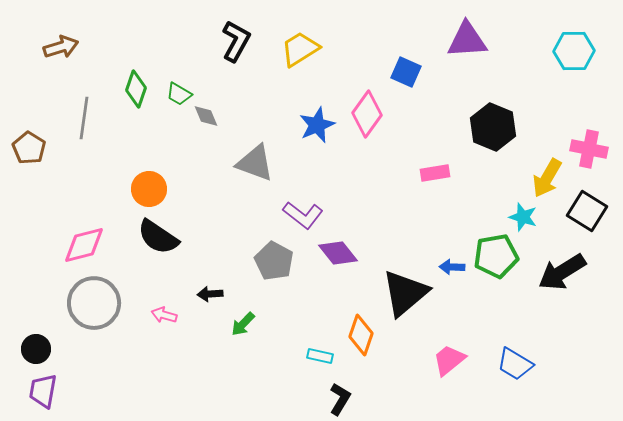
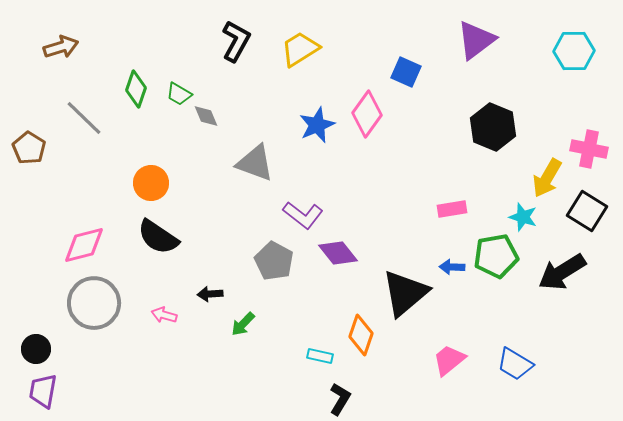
purple triangle at (467, 40): moved 9 px right; rotated 33 degrees counterclockwise
gray line at (84, 118): rotated 54 degrees counterclockwise
pink rectangle at (435, 173): moved 17 px right, 36 px down
orange circle at (149, 189): moved 2 px right, 6 px up
